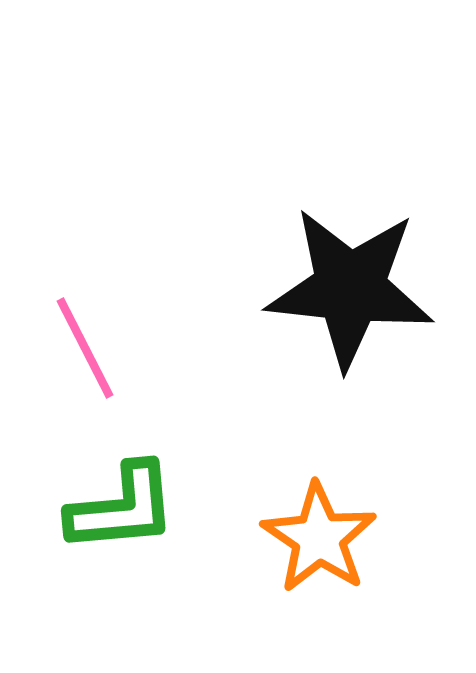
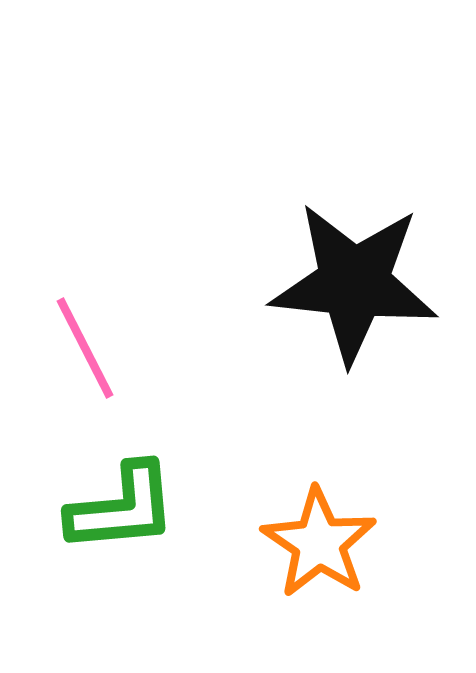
black star: moved 4 px right, 5 px up
orange star: moved 5 px down
